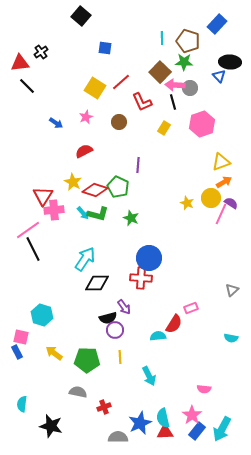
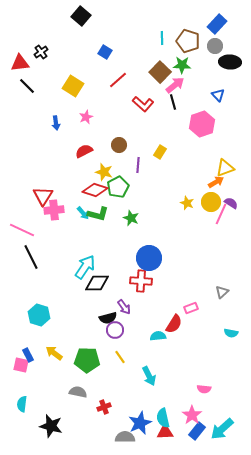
blue square at (105, 48): moved 4 px down; rotated 24 degrees clockwise
green star at (184, 62): moved 2 px left, 3 px down
blue triangle at (219, 76): moved 1 px left, 19 px down
red line at (121, 82): moved 3 px left, 2 px up
pink arrow at (175, 85): rotated 138 degrees clockwise
yellow square at (95, 88): moved 22 px left, 2 px up
gray circle at (190, 88): moved 25 px right, 42 px up
red L-shape at (142, 102): moved 1 px right, 2 px down; rotated 25 degrees counterclockwise
brown circle at (119, 122): moved 23 px down
blue arrow at (56, 123): rotated 48 degrees clockwise
yellow rectangle at (164, 128): moved 4 px left, 24 px down
yellow triangle at (221, 162): moved 4 px right, 6 px down
yellow star at (73, 182): moved 31 px right, 10 px up; rotated 12 degrees counterclockwise
orange arrow at (224, 182): moved 8 px left
green pentagon at (118, 187): rotated 20 degrees clockwise
yellow circle at (211, 198): moved 4 px down
pink line at (28, 230): moved 6 px left; rotated 60 degrees clockwise
black line at (33, 249): moved 2 px left, 8 px down
cyan arrow at (85, 259): moved 8 px down
red cross at (141, 278): moved 3 px down
gray triangle at (232, 290): moved 10 px left, 2 px down
cyan hexagon at (42, 315): moved 3 px left
pink square at (21, 337): moved 28 px down
cyan semicircle at (231, 338): moved 5 px up
blue rectangle at (17, 352): moved 11 px right, 3 px down
yellow line at (120, 357): rotated 32 degrees counterclockwise
cyan arrow at (222, 429): rotated 20 degrees clockwise
gray semicircle at (118, 437): moved 7 px right
